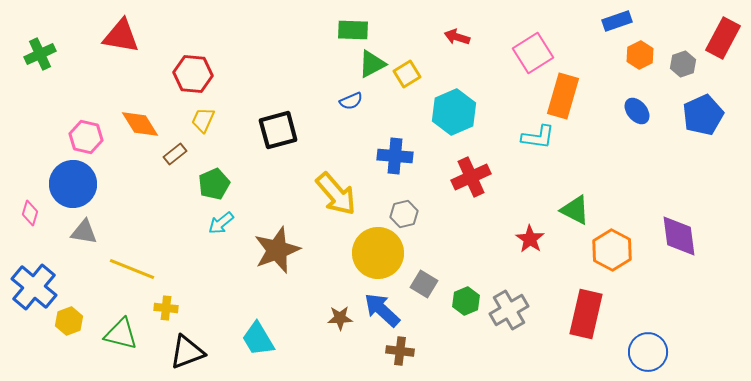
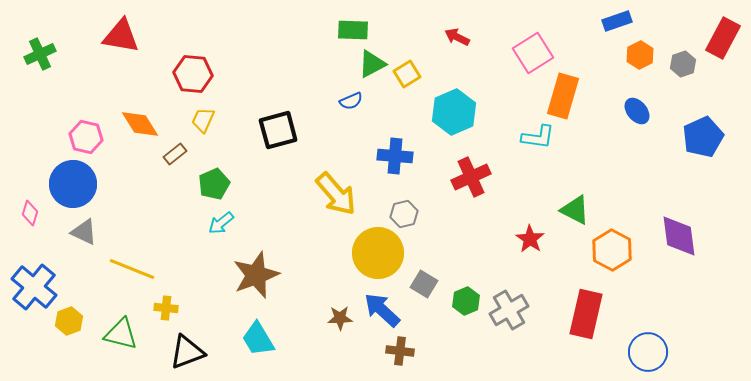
red arrow at (457, 37): rotated 10 degrees clockwise
blue pentagon at (703, 115): moved 22 px down
gray triangle at (84, 232): rotated 16 degrees clockwise
brown star at (277, 250): moved 21 px left, 25 px down
